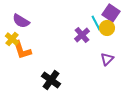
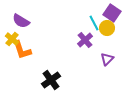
purple square: moved 1 px right
cyan line: moved 2 px left
purple cross: moved 3 px right, 5 px down
black cross: rotated 18 degrees clockwise
